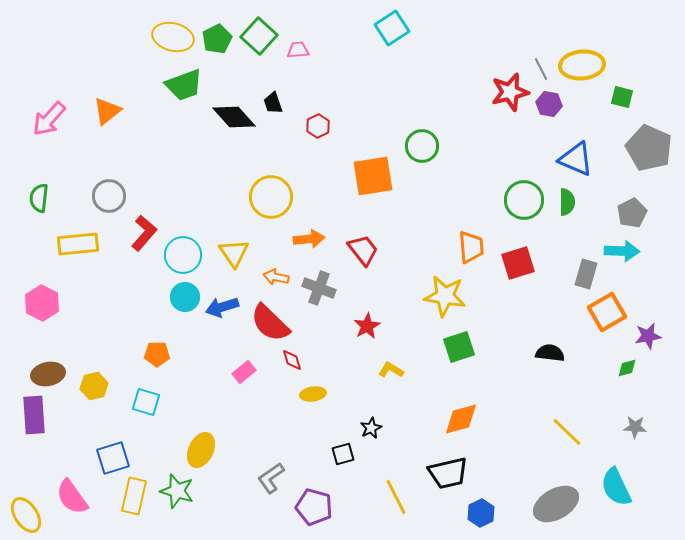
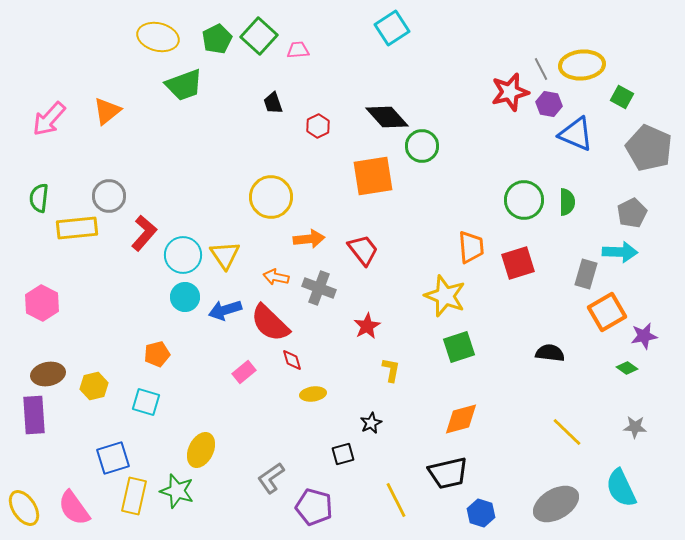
yellow ellipse at (173, 37): moved 15 px left
green square at (622, 97): rotated 15 degrees clockwise
black diamond at (234, 117): moved 153 px right
blue triangle at (576, 159): moved 25 px up
yellow rectangle at (78, 244): moved 1 px left, 16 px up
cyan arrow at (622, 251): moved 2 px left, 1 px down
yellow triangle at (234, 253): moved 9 px left, 2 px down
yellow star at (445, 296): rotated 12 degrees clockwise
blue arrow at (222, 307): moved 3 px right, 3 px down
purple star at (648, 336): moved 4 px left
orange pentagon at (157, 354): rotated 15 degrees counterclockwise
green diamond at (627, 368): rotated 50 degrees clockwise
yellow L-shape at (391, 370): rotated 70 degrees clockwise
black star at (371, 428): moved 5 px up
cyan semicircle at (616, 487): moved 5 px right, 1 px down
pink semicircle at (72, 497): moved 2 px right, 11 px down
yellow line at (396, 497): moved 3 px down
blue hexagon at (481, 513): rotated 16 degrees counterclockwise
yellow ellipse at (26, 515): moved 2 px left, 7 px up
